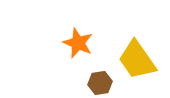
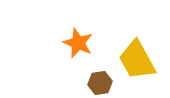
yellow trapezoid: rotated 6 degrees clockwise
